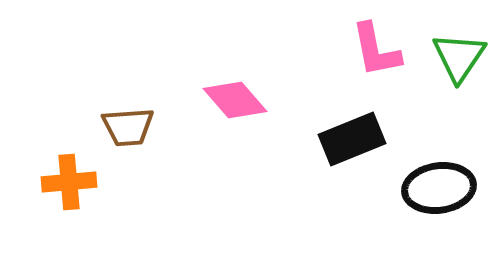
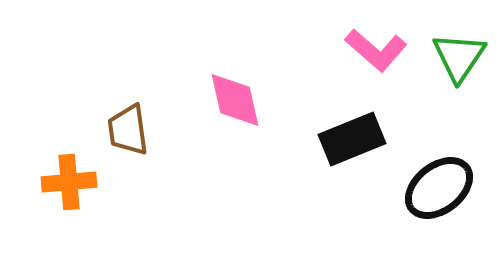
pink L-shape: rotated 38 degrees counterclockwise
pink diamond: rotated 28 degrees clockwise
brown trapezoid: moved 3 px down; rotated 86 degrees clockwise
black ellipse: rotated 30 degrees counterclockwise
